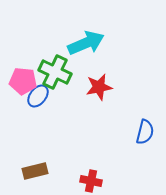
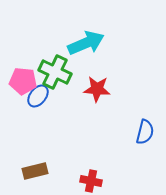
red star: moved 2 px left, 2 px down; rotated 16 degrees clockwise
